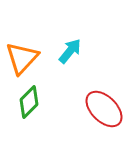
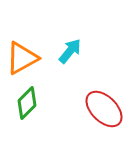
orange triangle: rotated 18 degrees clockwise
green diamond: moved 2 px left, 1 px down
